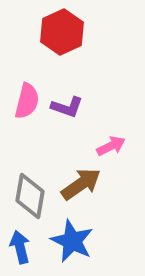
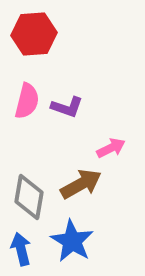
red hexagon: moved 28 px left, 2 px down; rotated 21 degrees clockwise
pink arrow: moved 2 px down
brown arrow: rotated 6 degrees clockwise
gray diamond: moved 1 px left, 1 px down
blue star: rotated 6 degrees clockwise
blue arrow: moved 1 px right, 2 px down
